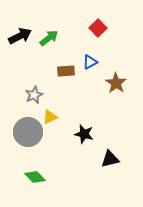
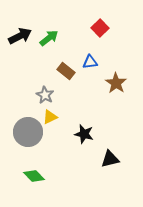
red square: moved 2 px right
blue triangle: rotated 21 degrees clockwise
brown rectangle: rotated 42 degrees clockwise
gray star: moved 11 px right; rotated 18 degrees counterclockwise
green diamond: moved 1 px left, 1 px up
